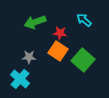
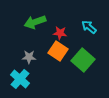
cyan arrow: moved 5 px right, 7 px down
